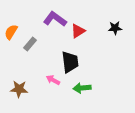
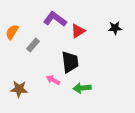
orange semicircle: moved 1 px right
gray rectangle: moved 3 px right, 1 px down
